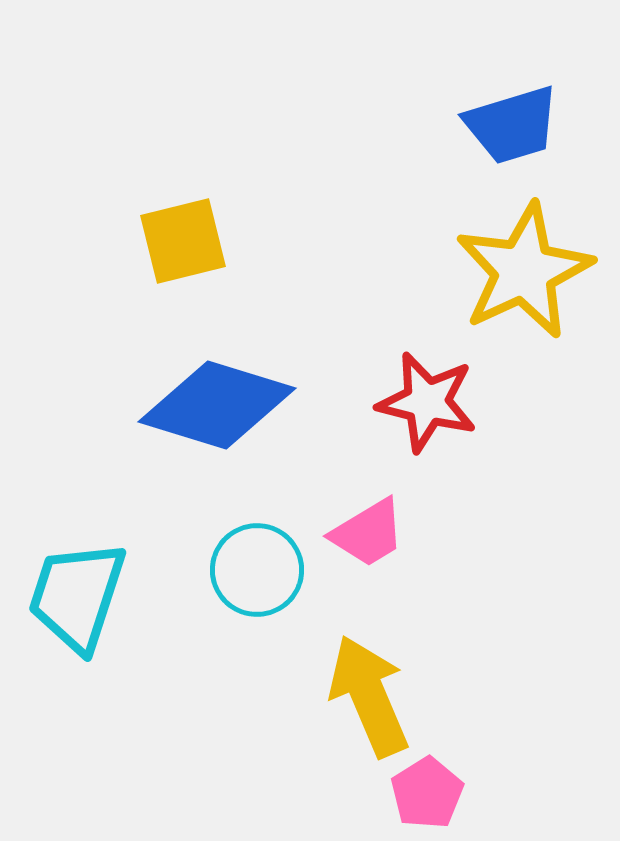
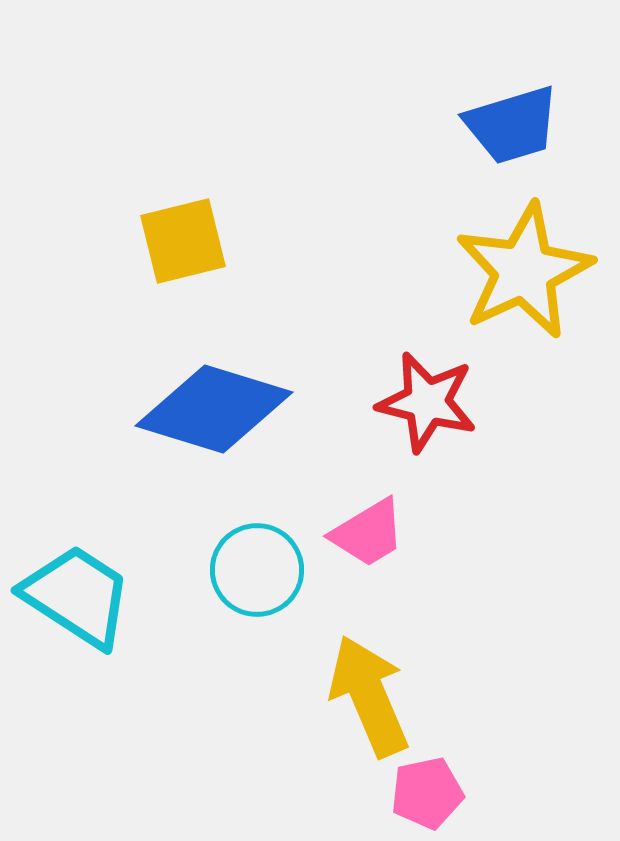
blue diamond: moved 3 px left, 4 px down
cyan trapezoid: rotated 105 degrees clockwise
pink pentagon: rotated 20 degrees clockwise
